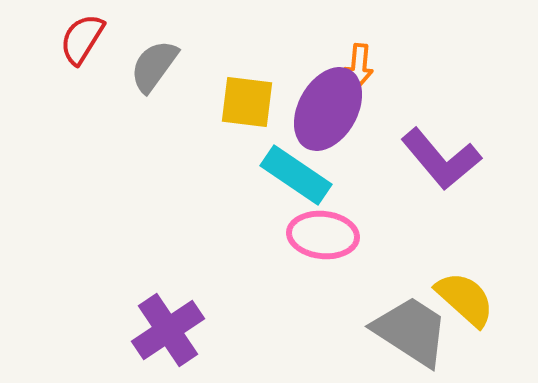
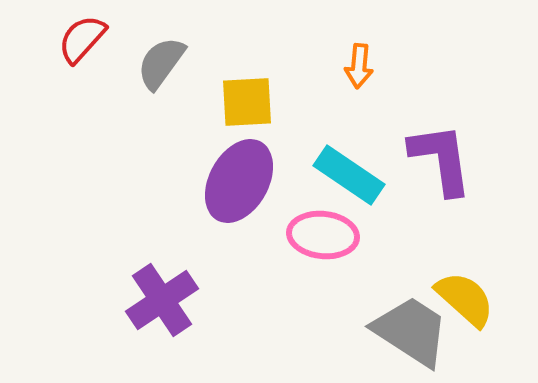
red semicircle: rotated 10 degrees clockwise
gray semicircle: moved 7 px right, 3 px up
yellow square: rotated 10 degrees counterclockwise
purple ellipse: moved 89 px left, 72 px down
purple L-shape: rotated 148 degrees counterclockwise
cyan rectangle: moved 53 px right
purple cross: moved 6 px left, 30 px up
